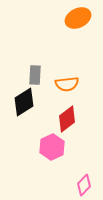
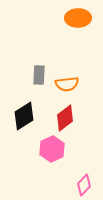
orange ellipse: rotated 25 degrees clockwise
gray rectangle: moved 4 px right
black diamond: moved 14 px down
red diamond: moved 2 px left, 1 px up
pink hexagon: moved 2 px down
